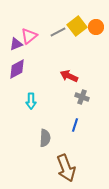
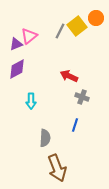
orange circle: moved 9 px up
gray line: moved 2 px right, 1 px up; rotated 35 degrees counterclockwise
brown arrow: moved 9 px left
